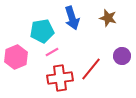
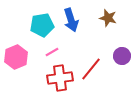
blue arrow: moved 1 px left, 2 px down
cyan pentagon: moved 6 px up
